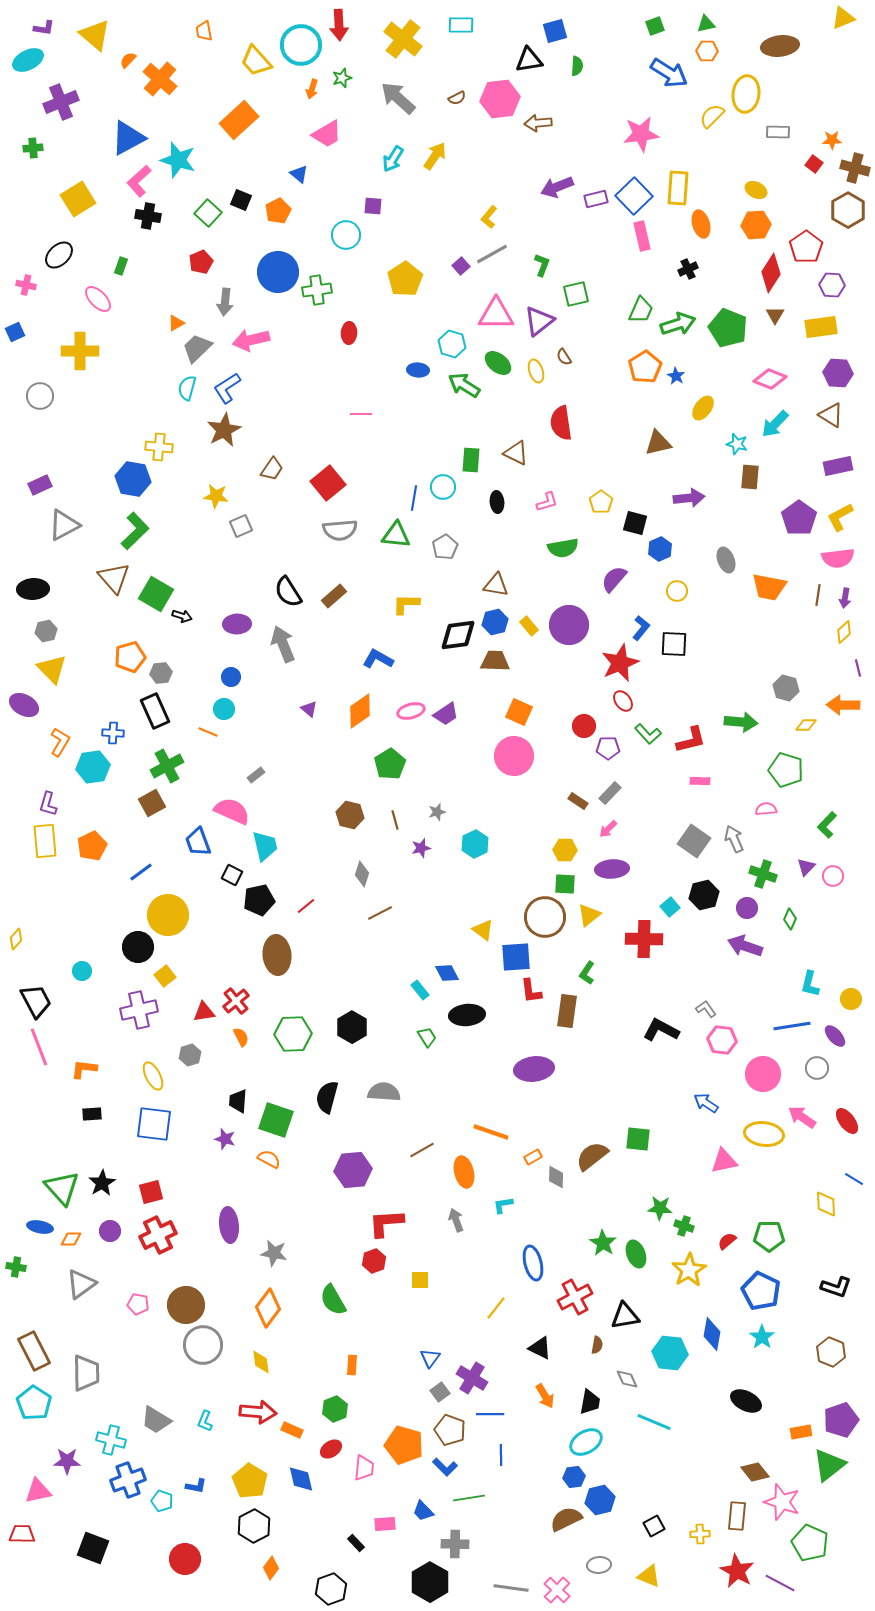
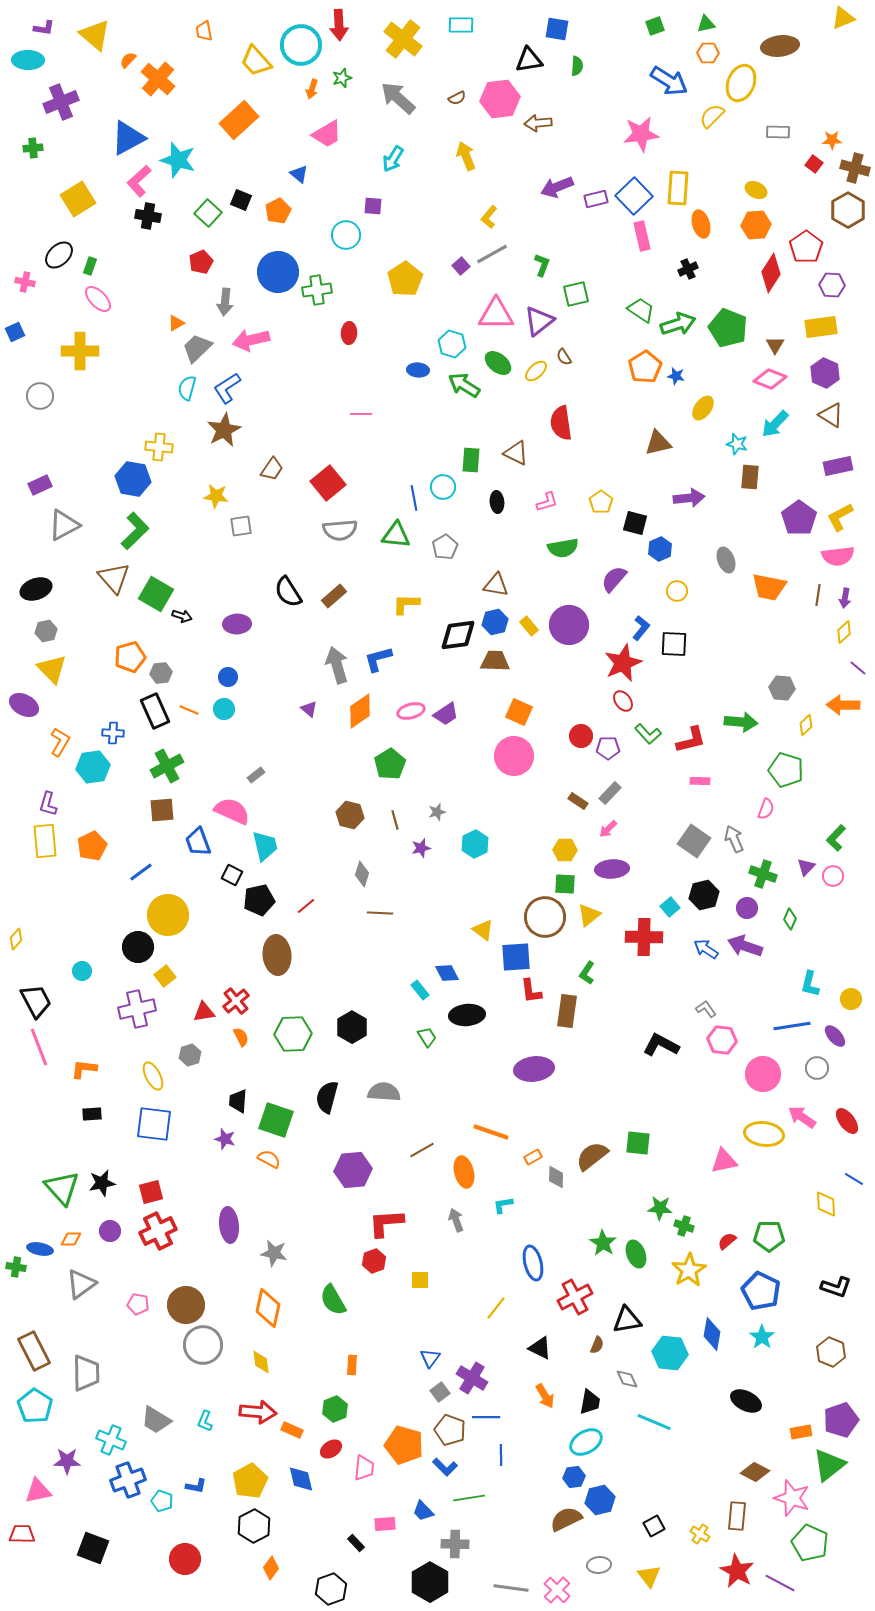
blue square at (555, 31): moved 2 px right, 2 px up; rotated 25 degrees clockwise
orange hexagon at (707, 51): moved 1 px right, 2 px down
cyan ellipse at (28, 60): rotated 28 degrees clockwise
blue arrow at (669, 73): moved 8 px down
orange cross at (160, 79): moved 2 px left
yellow ellipse at (746, 94): moved 5 px left, 11 px up; rotated 15 degrees clockwise
yellow arrow at (435, 156): moved 31 px right; rotated 56 degrees counterclockwise
green rectangle at (121, 266): moved 31 px left
pink cross at (26, 285): moved 1 px left, 3 px up
green trapezoid at (641, 310): rotated 80 degrees counterclockwise
brown triangle at (775, 315): moved 30 px down
yellow ellipse at (536, 371): rotated 65 degrees clockwise
purple hexagon at (838, 373): moved 13 px left; rotated 20 degrees clockwise
blue star at (676, 376): rotated 18 degrees counterclockwise
blue line at (414, 498): rotated 20 degrees counterclockwise
gray square at (241, 526): rotated 15 degrees clockwise
pink semicircle at (838, 558): moved 2 px up
black ellipse at (33, 589): moved 3 px right; rotated 16 degrees counterclockwise
gray arrow at (283, 644): moved 54 px right, 21 px down; rotated 6 degrees clockwise
blue L-shape at (378, 659): rotated 44 degrees counterclockwise
red star at (620, 663): moved 3 px right
purple line at (858, 668): rotated 36 degrees counterclockwise
blue circle at (231, 677): moved 3 px left
gray hexagon at (786, 688): moved 4 px left; rotated 10 degrees counterclockwise
yellow diamond at (806, 725): rotated 45 degrees counterclockwise
red circle at (584, 726): moved 3 px left, 10 px down
orange line at (208, 732): moved 19 px left, 22 px up
brown square at (152, 803): moved 10 px right, 7 px down; rotated 24 degrees clockwise
pink semicircle at (766, 809): rotated 115 degrees clockwise
green L-shape at (827, 825): moved 9 px right, 13 px down
brown line at (380, 913): rotated 30 degrees clockwise
red cross at (644, 939): moved 2 px up
purple cross at (139, 1010): moved 2 px left, 1 px up
black L-shape at (661, 1030): moved 15 px down
blue arrow at (706, 1103): moved 154 px up
green square at (638, 1139): moved 4 px down
black star at (102, 1183): rotated 20 degrees clockwise
blue ellipse at (40, 1227): moved 22 px down
red cross at (158, 1235): moved 4 px up
orange diamond at (268, 1308): rotated 24 degrees counterclockwise
black triangle at (625, 1316): moved 2 px right, 4 px down
brown semicircle at (597, 1345): rotated 12 degrees clockwise
cyan pentagon at (34, 1403): moved 1 px right, 3 px down
blue line at (490, 1414): moved 4 px left, 3 px down
cyan cross at (111, 1440): rotated 8 degrees clockwise
brown diamond at (755, 1472): rotated 24 degrees counterclockwise
yellow pentagon at (250, 1481): rotated 12 degrees clockwise
pink star at (782, 1502): moved 10 px right, 4 px up
yellow cross at (700, 1534): rotated 36 degrees clockwise
yellow triangle at (649, 1576): rotated 30 degrees clockwise
